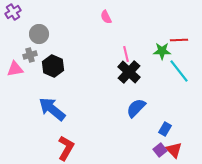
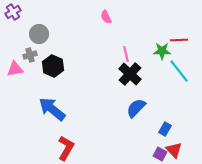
black cross: moved 1 px right, 2 px down
purple square: moved 4 px down; rotated 24 degrees counterclockwise
